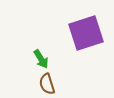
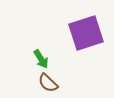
brown semicircle: moved 1 px right, 1 px up; rotated 30 degrees counterclockwise
